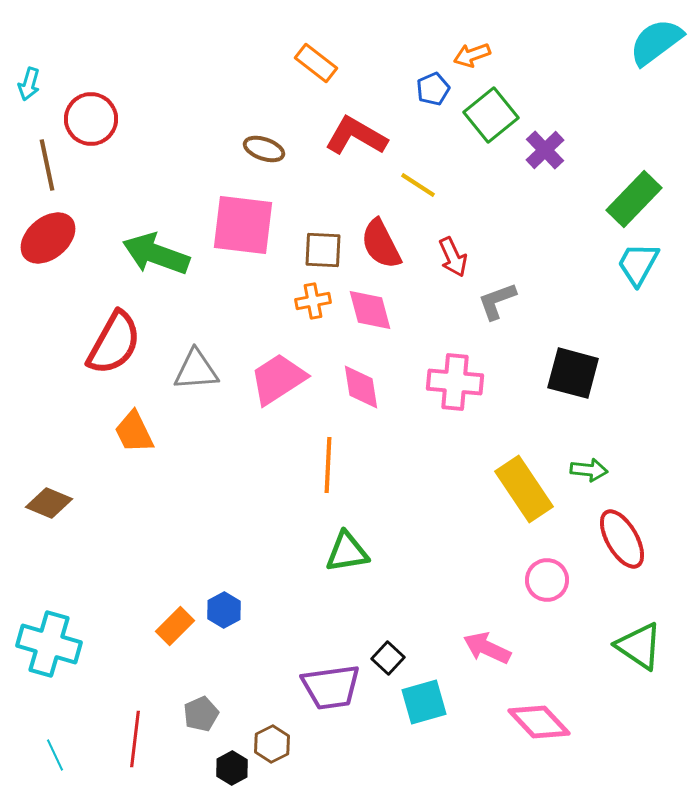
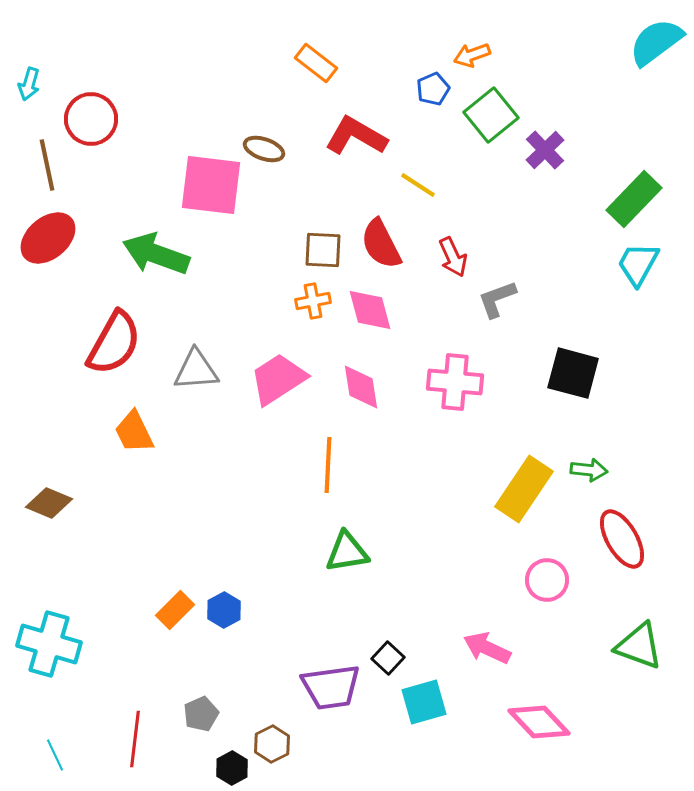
pink square at (243, 225): moved 32 px left, 40 px up
gray L-shape at (497, 301): moved 2 px up
yellow rectangle at (524, 489): rotated 68 degrees clockwise
orange rectangle at (175, 626): moved 16 px up
green triangle at (639, 646): rotated 14 degrees counterclockwise
